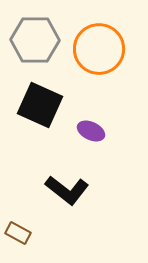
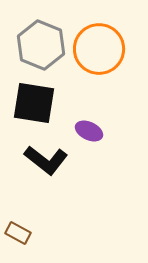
gray hexagon: moved 6 px right, 5 px down; rotated 21 degrees clockwise
black square: moved 6 px left, 2 px up; rotated 15 degrees counterclockwise
purple ellipse: moved 2 px left
black L-shape: moved 21 px left, 30 px up
